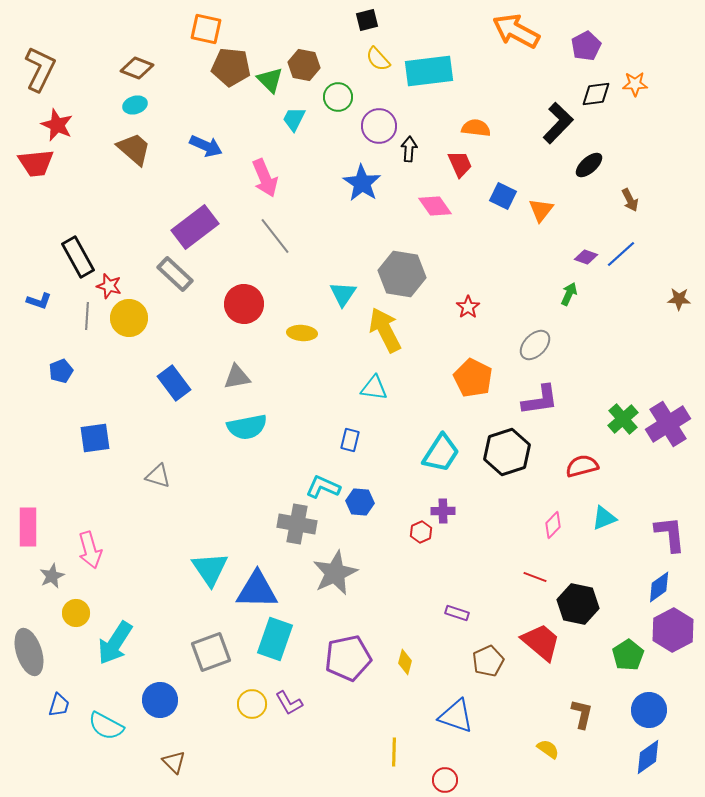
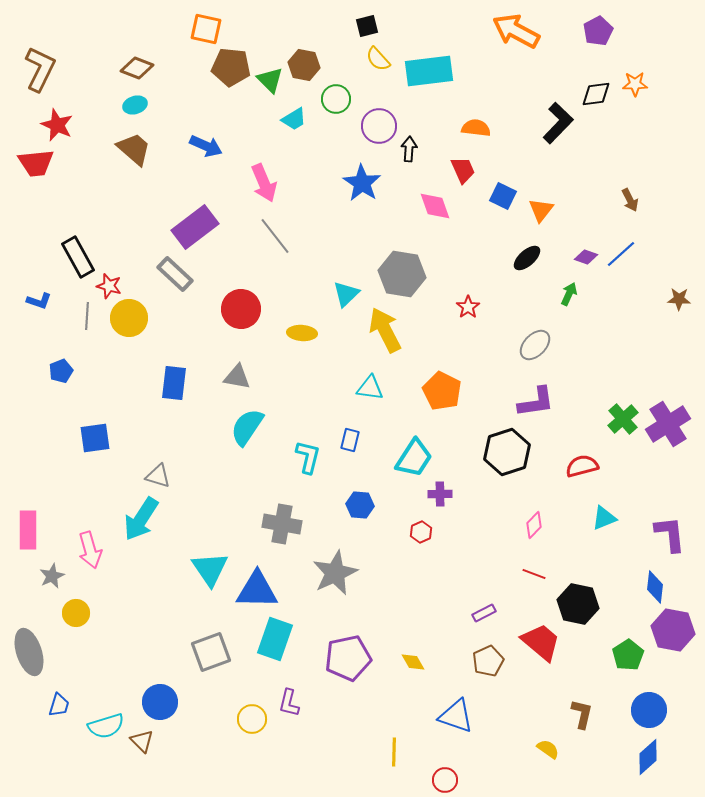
black square at (367, 20): moved 6 px down
purple pentagon at (586, 46): moved 12 px right, 15 px up
green circle at (338, 97): moved 2 px left, 2 px down
cyan trapezoid at (294, 119): rotated 148 degrees counterclockwise
red trapezoid at (460, 164): moved 3 px right, 6 px down
black ellipse at (589, 165): moved 62 px left, 93 px down
pink arrow at (265, 178): moved 1 px left, 5 px down
pink diamond at (435, 206): rotated 16 degrees clockwise
cyan triangle at (343, 294): moved 3 px right; rotated 12 degrees clockwise
red circle at (244, 304): moved 3 px left, 5 px down
gray triangle at (237, 377): rotated 20 degrees clockwise
orange pentagon at (473, 378): moved 31 px left, 13 px down
blue rectangle at (174, 383): rotated 44 degrees clockwise
cyan triangle at (374, 388): moved 4 px left
purple L-shape at (540, 400): moved 4 px left, 2 px down
cyan semicircle at (247, 427): rotated 135 degrees clockwise
cyan trapezoid at (441, 453): moved 27 px left, 5 px down
cyan L-shape at (323, 487): moved 15 px left, 30 px up; rotated 80 degrees clockwise
blue hexagon at (360, 502): moved 3 px down
purple cross at (443, 511): moved 3 px left, 17 px up
gray cross at (297, 524): moved 15 px left
pink diamond at (553, 525): moved 19 px left
pink rectangle at (28, 527): moved 3 px down
red line at (535, 577): moved 1 px left, 3 px up
blue diamond at (659, 587): moved 4 px left; rotated 48 degrees counterclockwise
purple rectangle at (457, 613): moved 27 px right; rotated 45 degrees counterclockwise
purple hexagon at (673, 630): rotated 21 degrees counterclockwise
cyan arrow at (115, 643): moved 26 px right, 124 px up
yellow diamond at (405, 662): moved 8 px right; rotated 45 degrees counterclockwise
blue circle at (160, 700): moved 2 px down
purple L-shape at (289, 703): rotated 44 degrees clockwise
yellow circle at (252, 704): moved 15 px down
cyan semicircle at (106, 726): rotated 45 degrees counterclockwise
blue diamond at (648, 757): rotated 6 degrees counterclockwise
brown triangle at (174, 762): moved 32 px left, 21 px up
